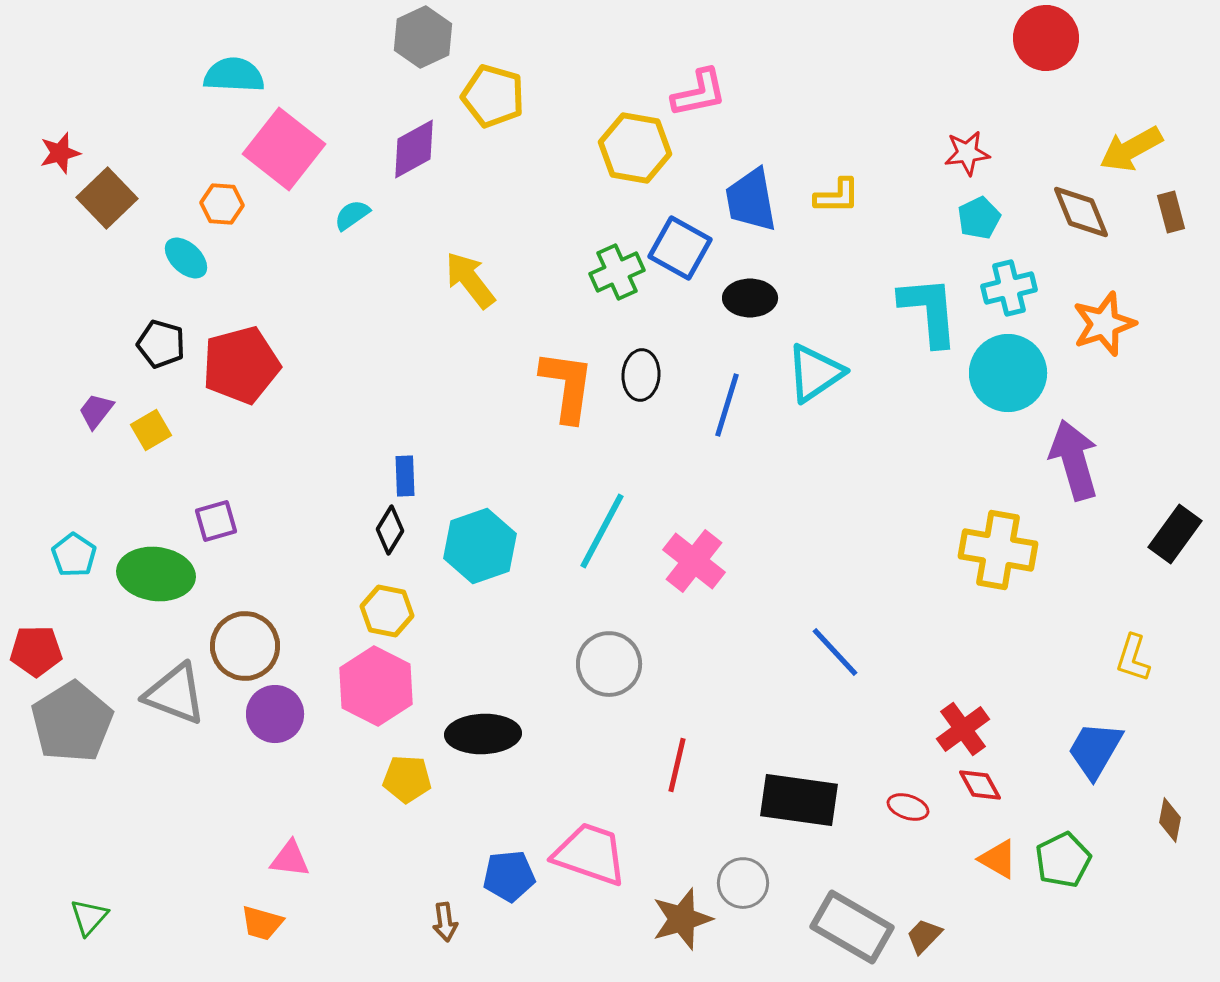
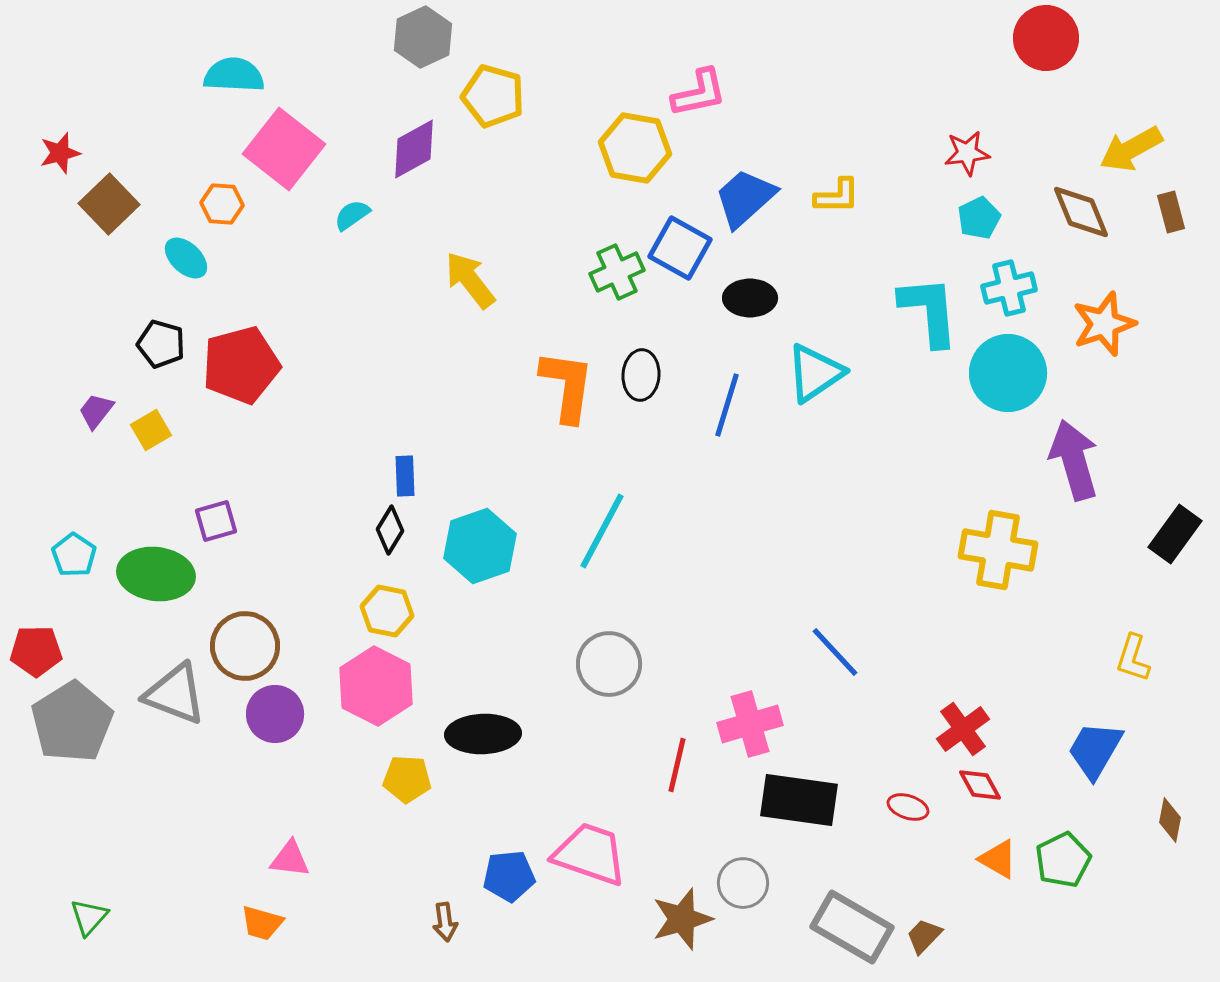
brown square at (107, 198): moved 2 px right, 6 px down
blue trapezoid at (751, 200): moved 6 px left, 2 px up; rotated 58 degrees clockwise
pink cross at (694, 561): moved 56 px right, 163 px down; rotated 36 degrees clockwise
